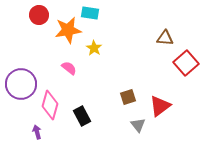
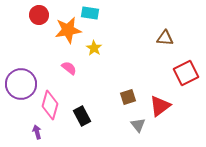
red square: moved 10 px down; rotated 15 degrees clockwise
